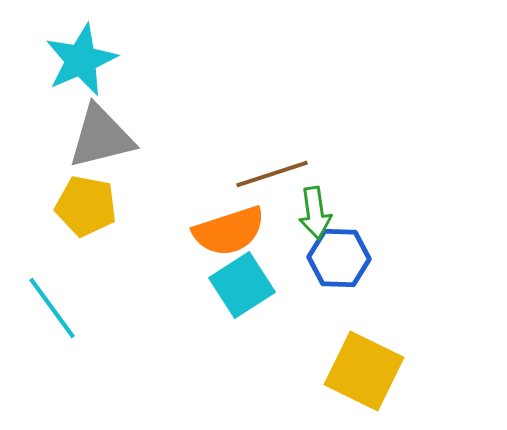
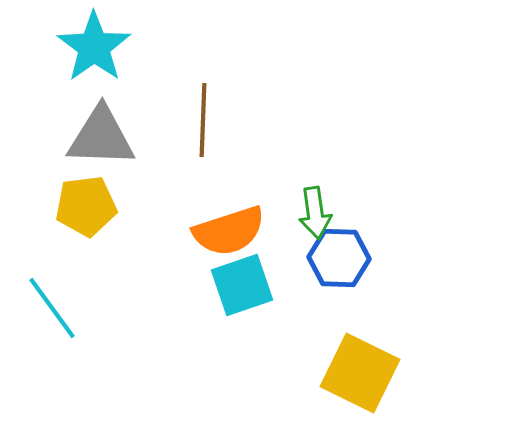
cyan star: moved 13 px right, 13 px up; rotated 12 degrees counterclockwise
gray triangle: rotated 16 degrees clockwise
brown line: moved 69 px left, 54 px up; rotated 70 degrees counterclockwise
yellow pentagon: rotated 18 degrees counterclockwise
cyan square: rotated 14 degrees clockwise
yellow square: moved 4 px left, 2 px down
